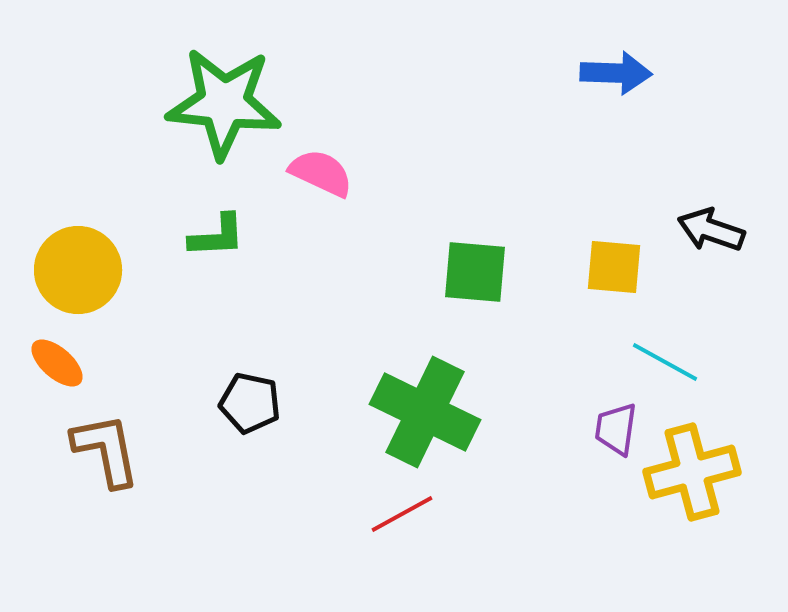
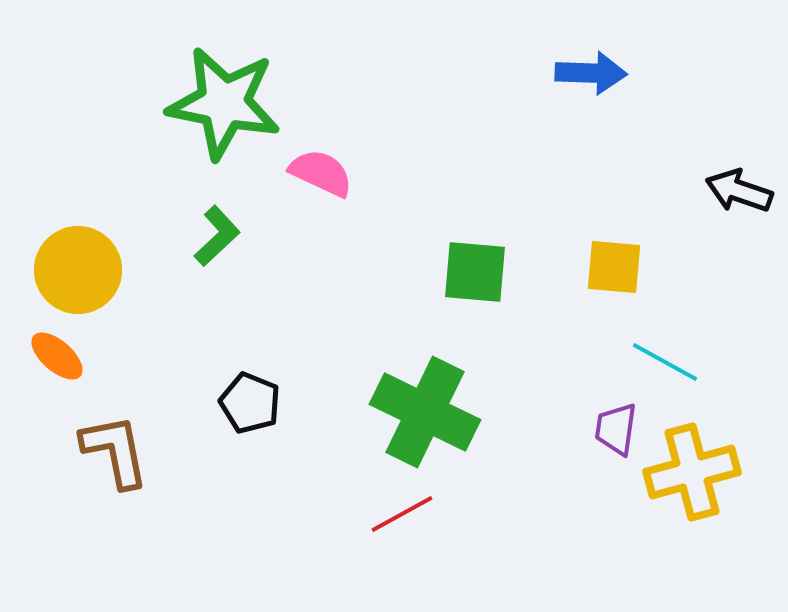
blue arrow: moved 25 px left
green star: rotated 5 degrees clockwise
black arrow: moved 28 px right, 39 px up
green L-shape: rotated 40 degrees counterclockwise
orange ellipse: moved 7 px up
black pentagon: rotated 10 degrees clockwise
brown L-shape: moved 9 px right, 1 px down
